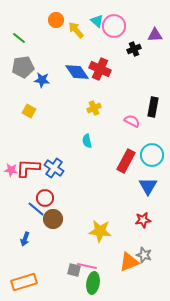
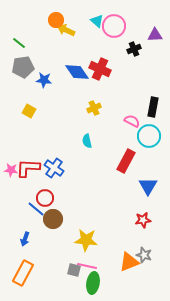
yellow arrow: moved 10 px left; rotated 24 degrees counterclockwise
green line: moved 5 px down
blue star: moved 2 px right
cyan circle: moved 3 px left, 19 px up
yellow star: moved 14 px left, 9 px down
orange rectangle: moved 1 px left, 9 px up; rotated 45 degrees counterclockwise
